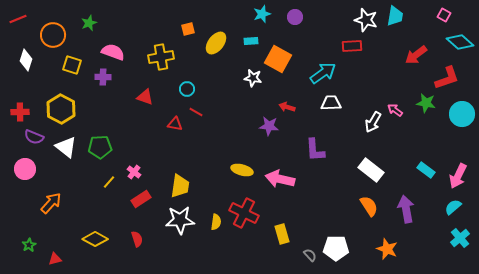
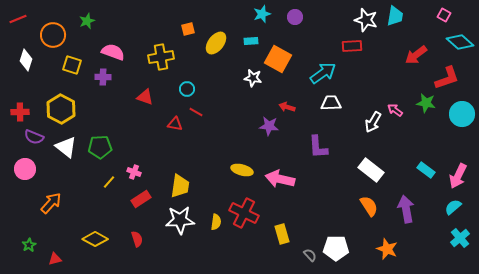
green star at (89, 23): moved 2 px left, 2 px up
purple L-shape at (315, 150): moved 3 px right, 3 px up
pink cross at (134, 172): rotated 16 degrees counterclockwise
